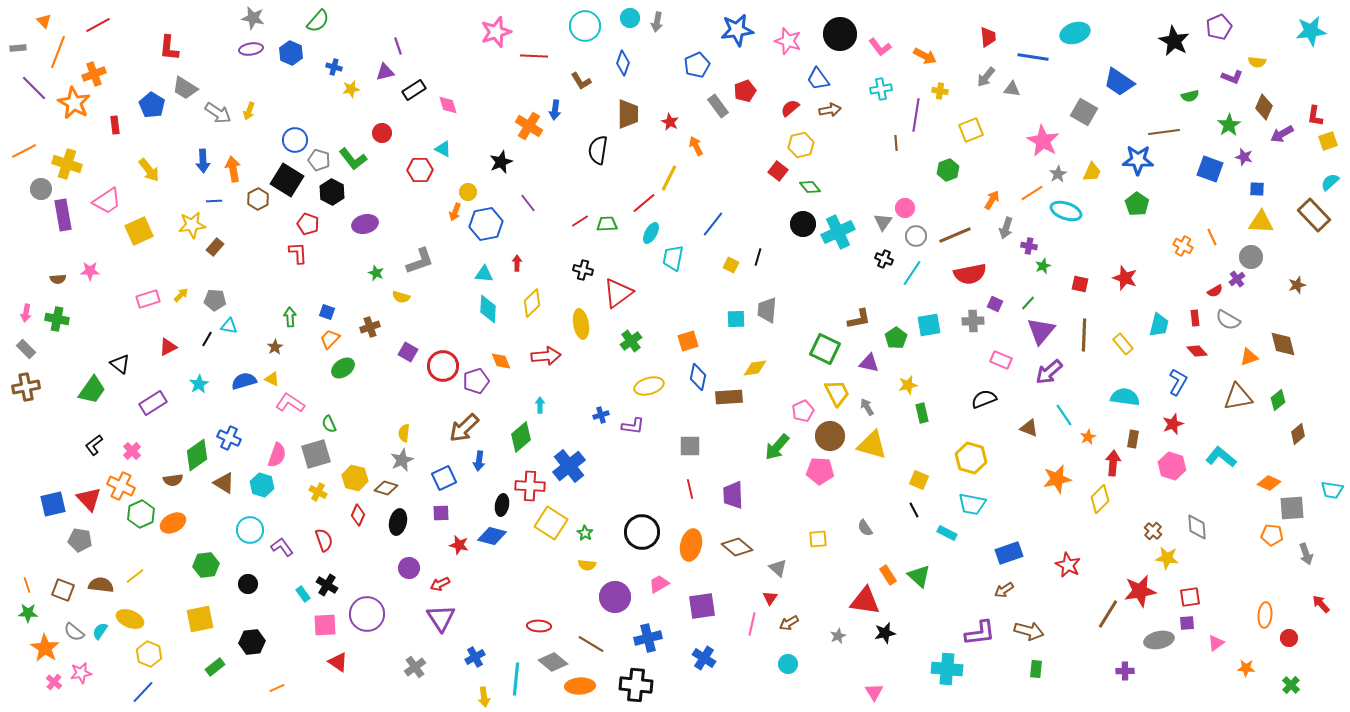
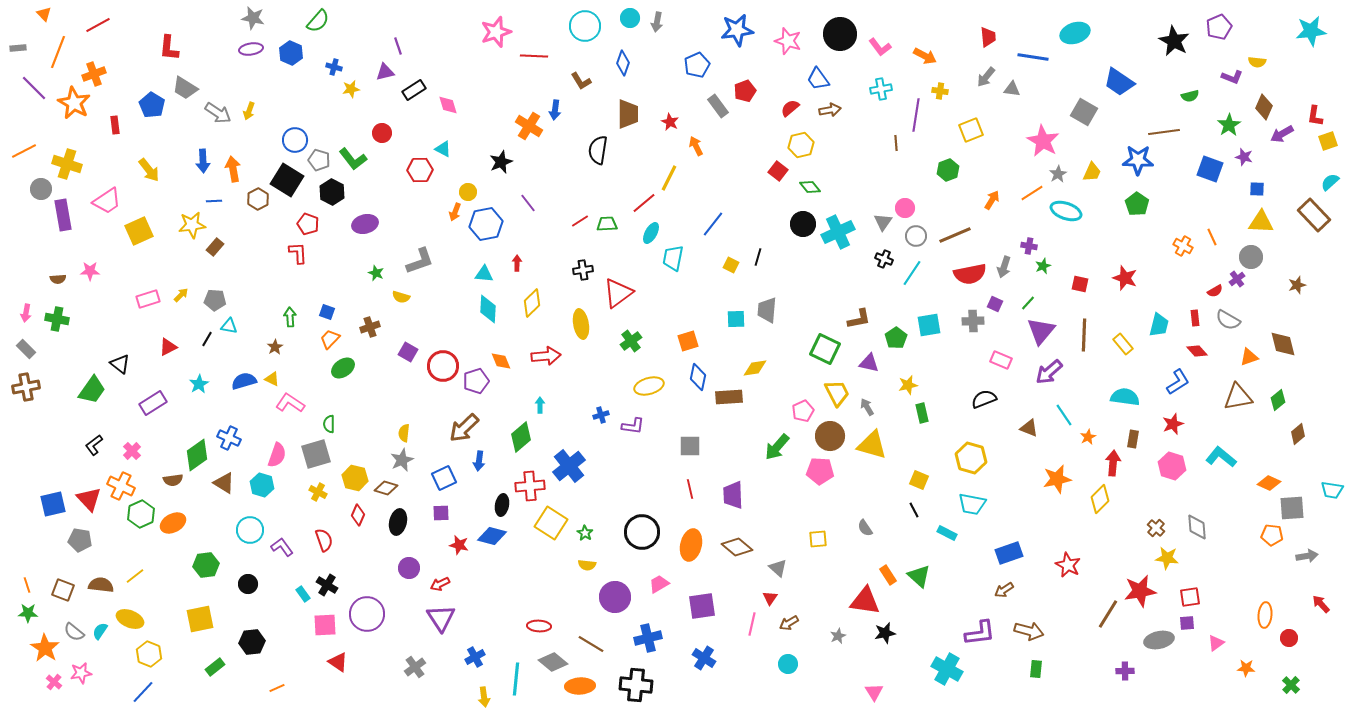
orange triangle at (44, 21): moved 7 px up
gray arrow at (1006, 228): moved 2 px left, 39 px down
black cross at (583, 270): rotated 24 degrees counterclockwise
blue L-shape at (1178, 382): rotated 28 degrees clockwise
green semicircle at (329, 424): rotated 24 degrees clockwise
red cross at (530, 486): rotated 8 degrees counterclockwise
brown cross at (1153, 531): moved 3 px right, 3 px up
gray arrow at (1306, 554): moved 1 px right, 2 px down; rotated 80 degrees counterclockwise
cyan cross at (947, 669): rotated 24 degrees clockwise
